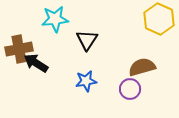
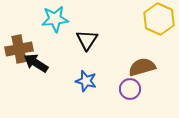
blue star: rotated 25 degrees clockwise
